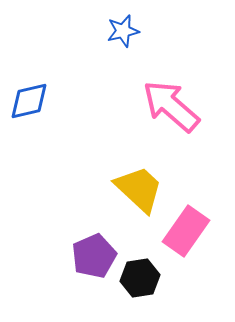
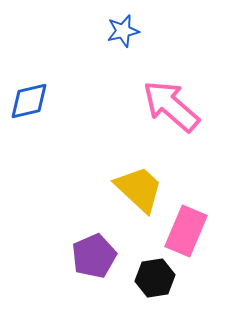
pink rectangle: rotated 12 degrees counterclockwise
black hexagon: moved 15 px right
